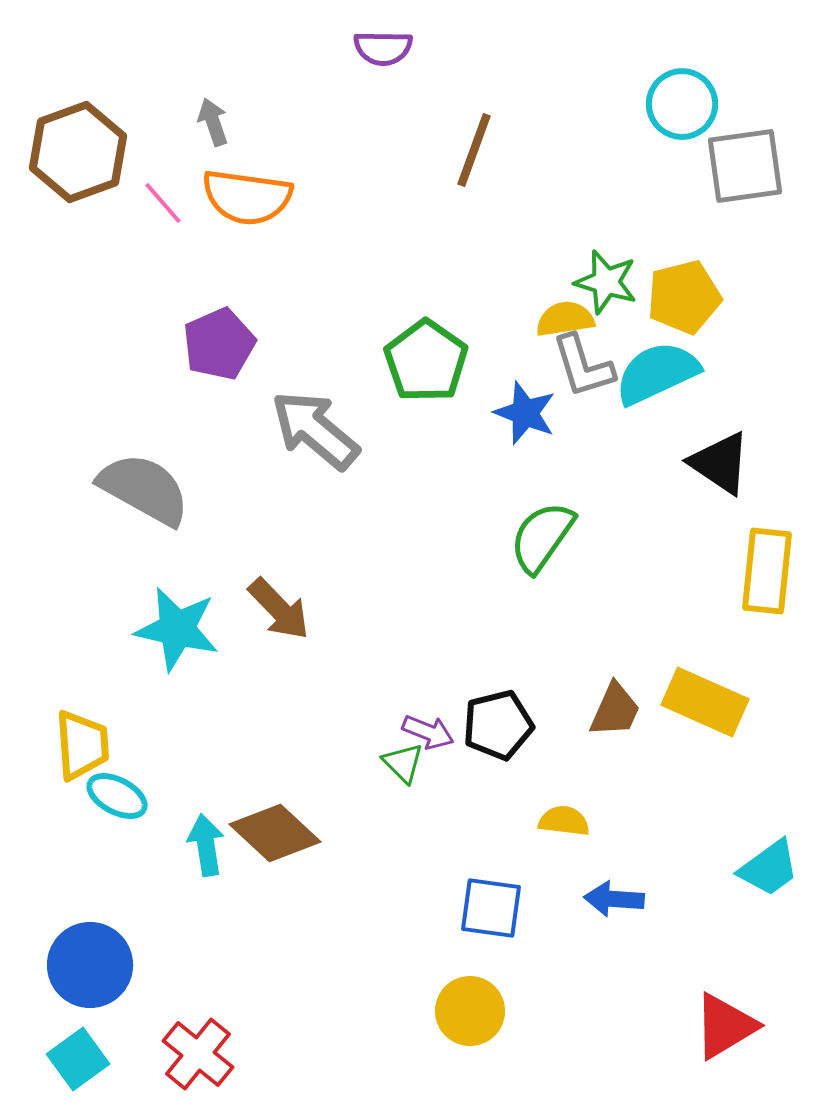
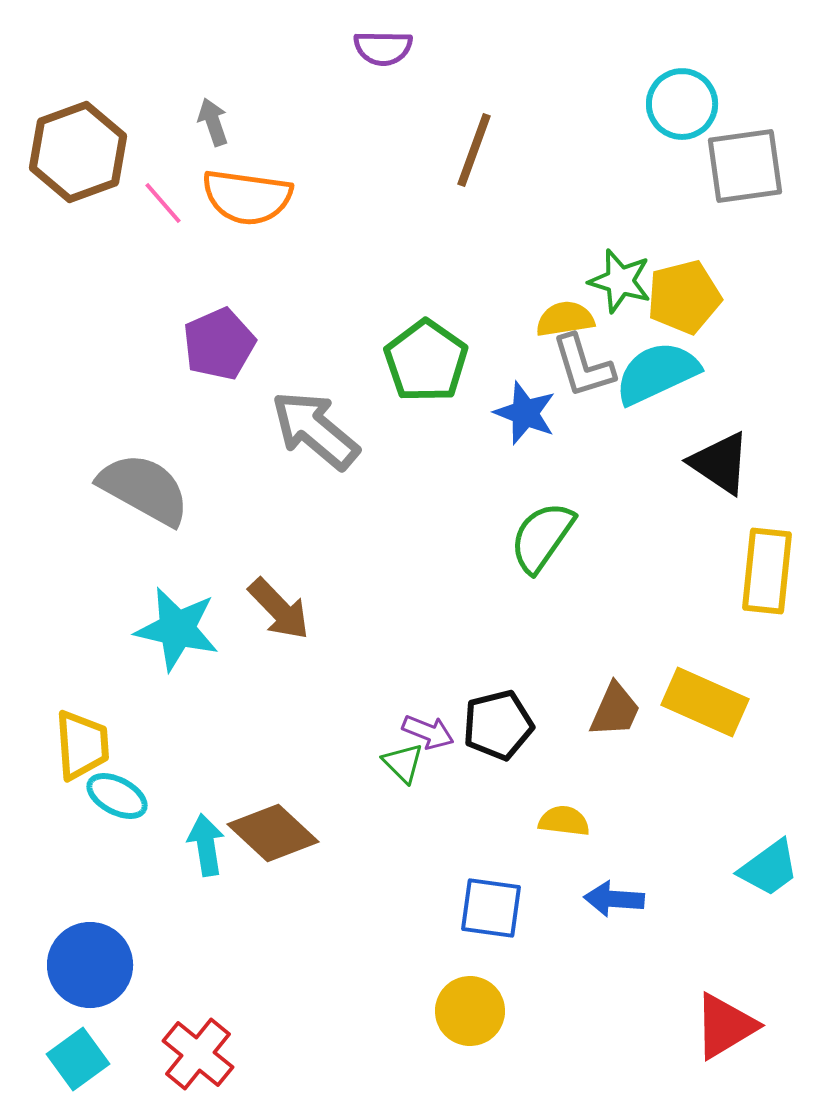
green star at (606, 282): moved 14 px right, 1 px up
brown diamond at (275, 833): moved 2 px left
